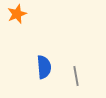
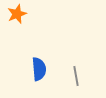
blue semicircle: moved 5 px left, 2 px down
